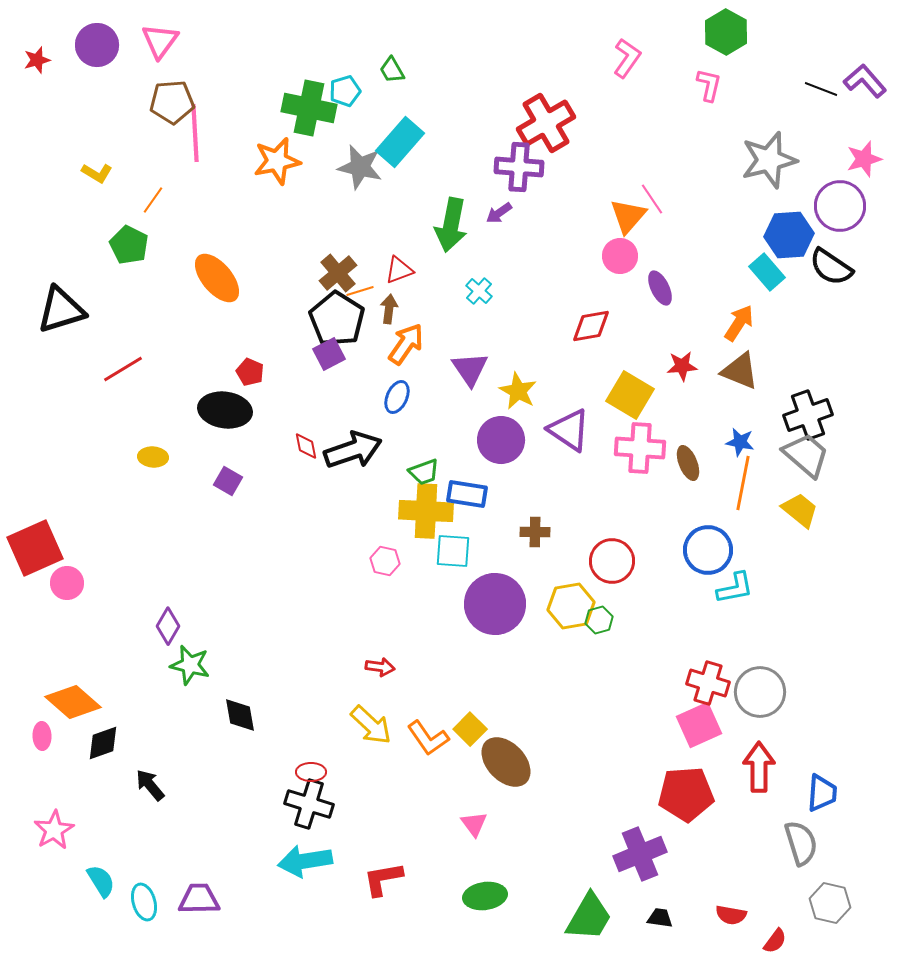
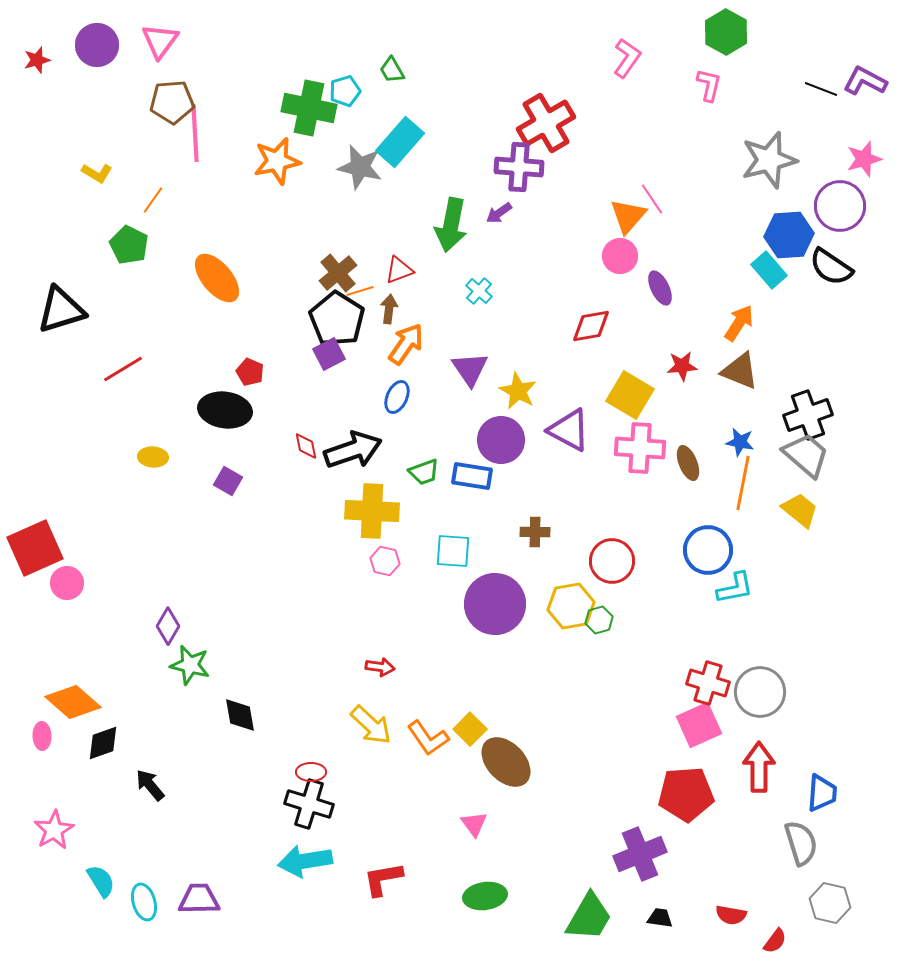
purple L-shape at (865, 81): rotated 21 degrees counterclockwise
cyan rectangle at (767, 272): moved 2 px right, 2 px up
purple triangle at (569, 430): rotated 6 degrees counterclockwise
blue rectangle at (467, 494): moved 5 px right, 18 px up
yellow cross at (426, 511): moved 54 px left
